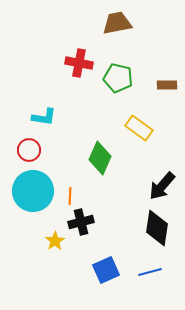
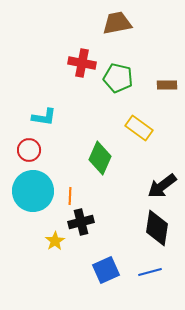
red cross: moved 3 px right
black arrow: rotated 12 degrees clockwise
